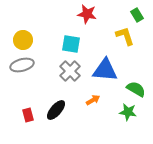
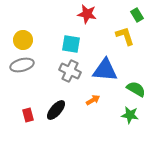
gray cross: rotated 20 degrees counterclockwise
green star: moved 2 px right, 3 px down
